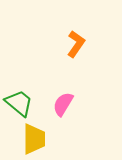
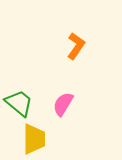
orange L-shape: moved 2 px down
